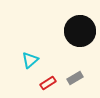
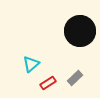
cyan triangle: moved 1 px right, 4 px down
gray rectangle: rotated 14 degrees counterclockwise
